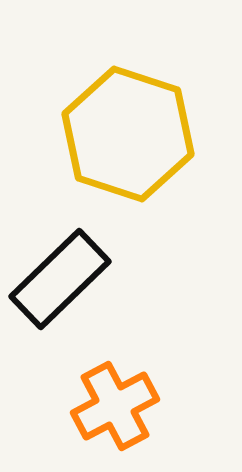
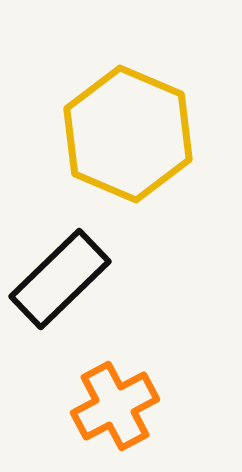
yellow hexagon: rotated 5 degrees clockwise
